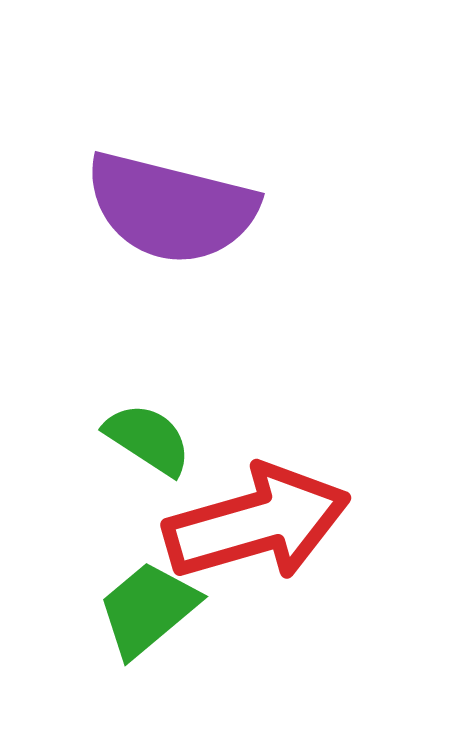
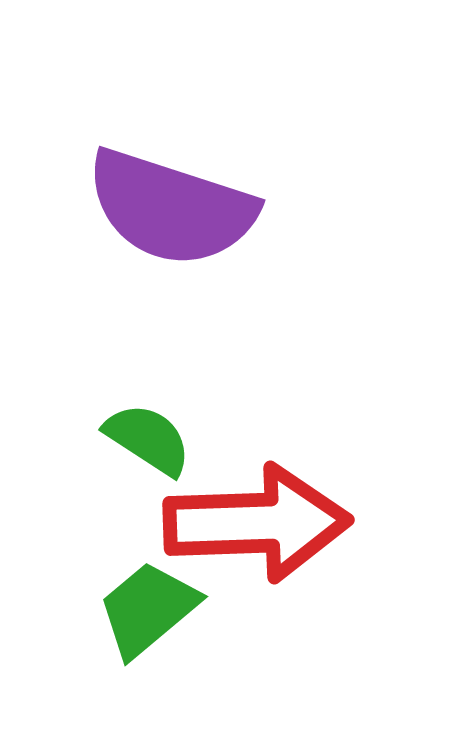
purple semicircle: rotated 4 degrees clockwise
red arrow: rotated 14 degrees clockwise
